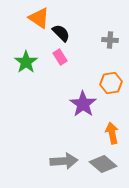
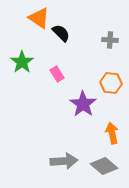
pink rectangle: moved 3 px left, 17 px down
green star: moved 4 px left
orange hexagon: rotated 15 degrees clockwise
gray diamond: moved 1 px right, 2 px down
